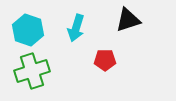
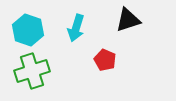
red pentagon: rotated 25 degrees clockwise
